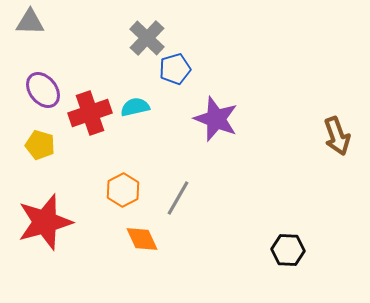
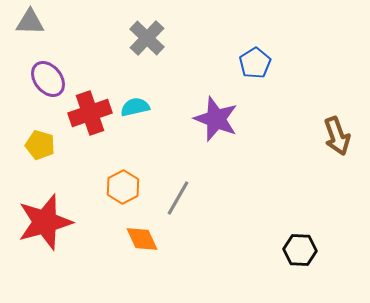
blue pentagon: moved 80 px right, 6 px up; rotated 16 degrees counterclockwise
purple ellipse: moved 5 px right, 11 px up
orange hexagon: moved 3 px up
black hexagon: moved 12 px right
